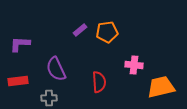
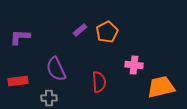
orange pentagon: rotated 20 degrees counterclockwise
purple L-shape: moved 7 px up
